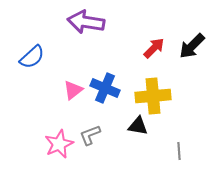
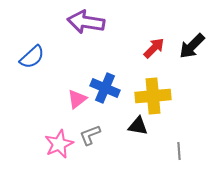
pink triangle: moved 4 px right, 9 px down
